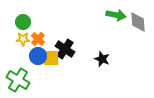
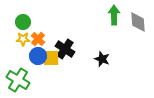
green arrow: moved 2 px left; rotated 102 degrees counterclockwise
